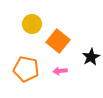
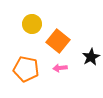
pink arrow: moved 3 px up
